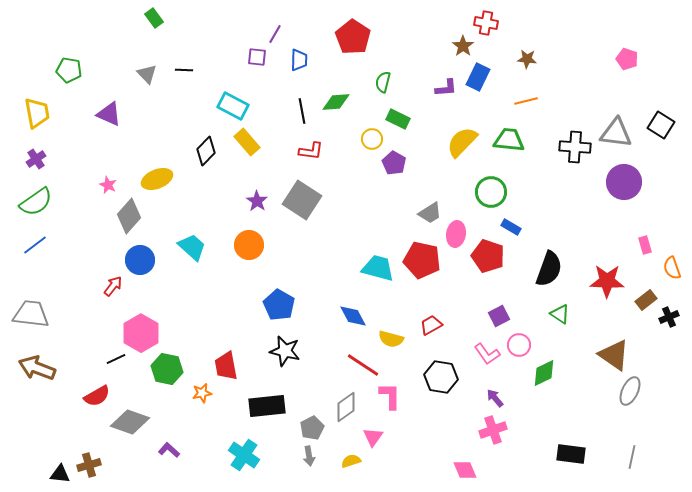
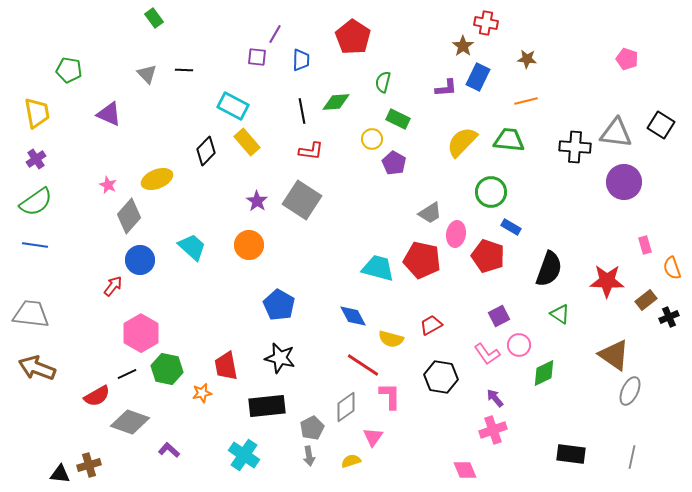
blue trapezoid at (299, 60): moved 2 px right
blue line at (35, 245): rotated 45 degrees clockwise
black star at (285, 351): moved 5 px left, 7 px down
black line at (116, 359): moved 11 px right, 15 px down
